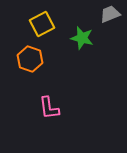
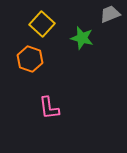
yellow square: rotated 20 degrees counterclockwise
